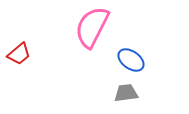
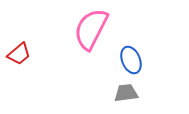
pink semicircle: moved 1 px left, 2 px down
blue ellipse: rotated 32 degrees clockwise
